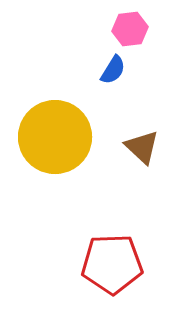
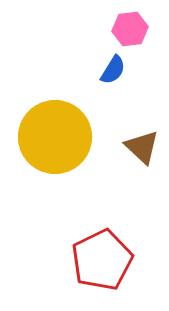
red pentagon: moved 10 px left, 4 px up; rotated 24 degrees counterclockwise
